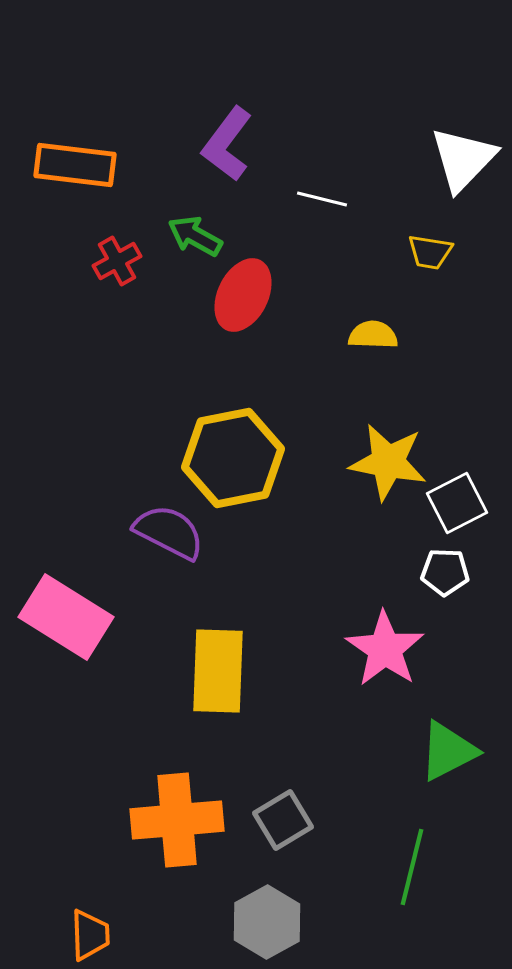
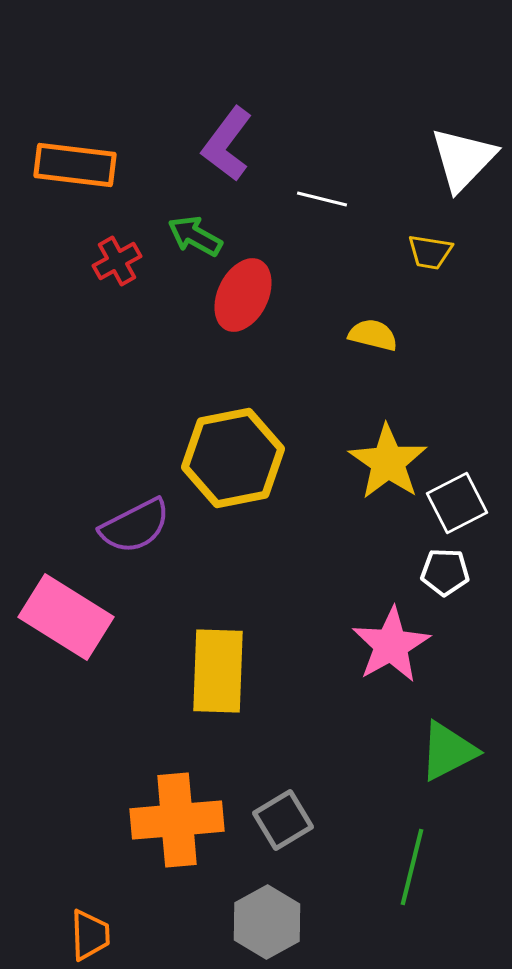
yellow semicircle: rotated 12 degrees clockwise
yellow star: rotated 24 degrees clockwise
purple semicircle: moved 34 px left, 6 px up; rotated 126 degrees clockwise
pink star: moved 6 px right, 4 px up; rotated 8 degrees clockwise
